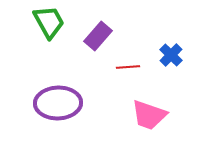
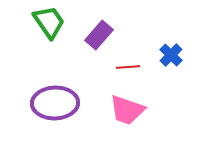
green trapezoid: rotated 6 degrees counterclockwise
purple rectangle: moved 1 px right, 1 px up
purple ellipse: moved 3 px left
pink trapezoid: moved 22 px left, 5 px up
